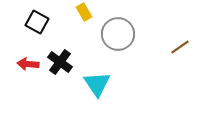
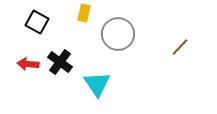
yellow rectangle: moved 1 px down; rotated 42 degrees clockwise
brown line: rotated 12 degrees counterclockwise
